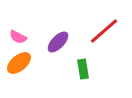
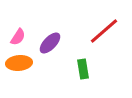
pink semicircle: rotated 84 degrees counterclockwise
purple ellipse: moved 8 px left, 1 px down
orange ellipse: rotated 35 degrees clockwise
